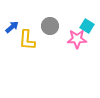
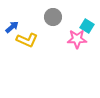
gray circle: moved 3 px right, 9 px up
yellow L-shape: rotated 70 degrees counterclockwise
